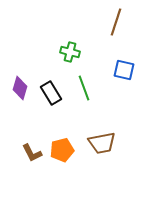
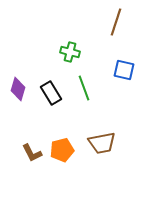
purple diamond: moved 2 px left, 1 px down
